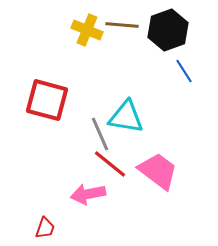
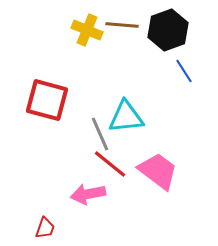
cyan triangle: rotated 15 degrees counterclockwise
